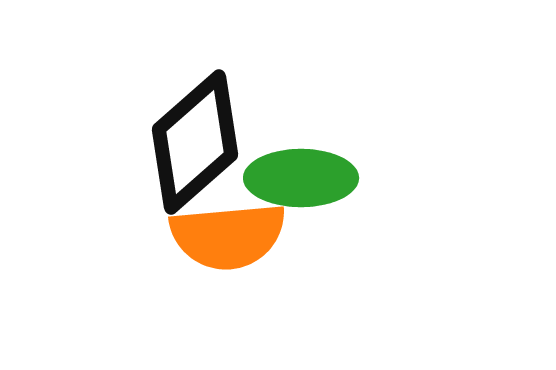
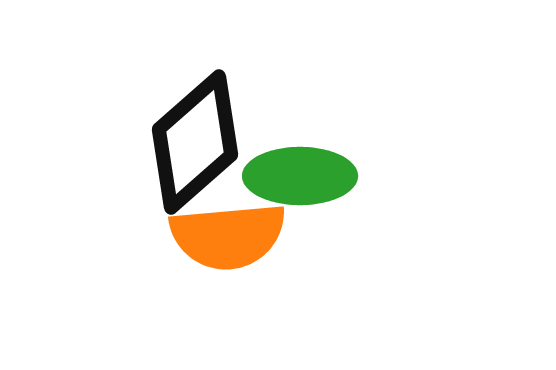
green ellipse: moved 1 px left, 2 px up
